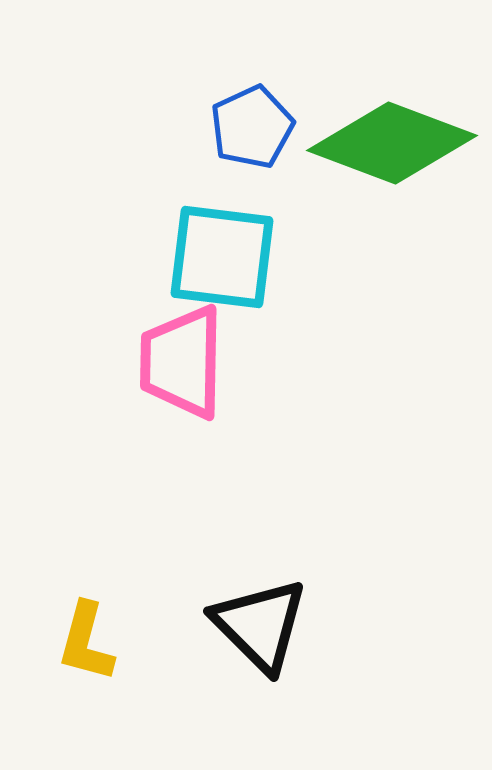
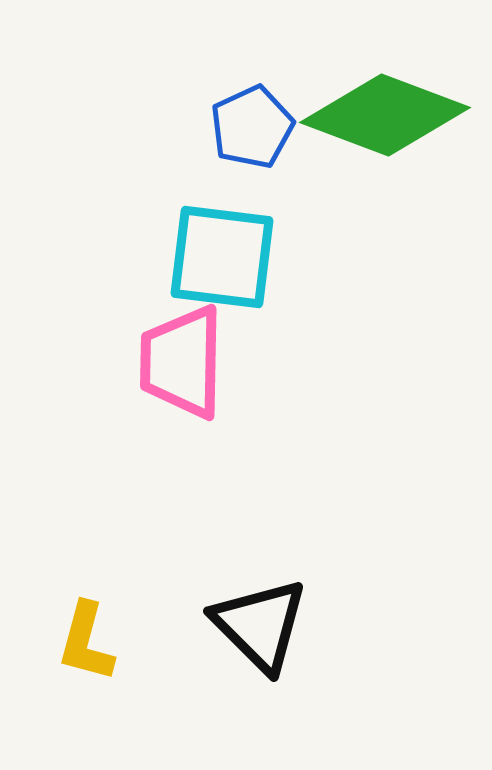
green diamond: moved 7 px left, 28 px up
